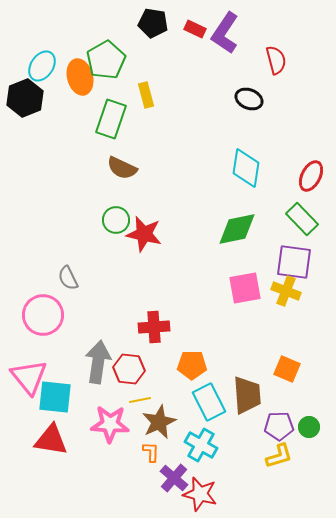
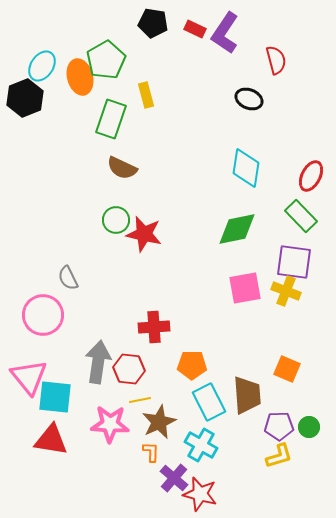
green rectangle at (302, 219): moved 1 px left, 3 px up
